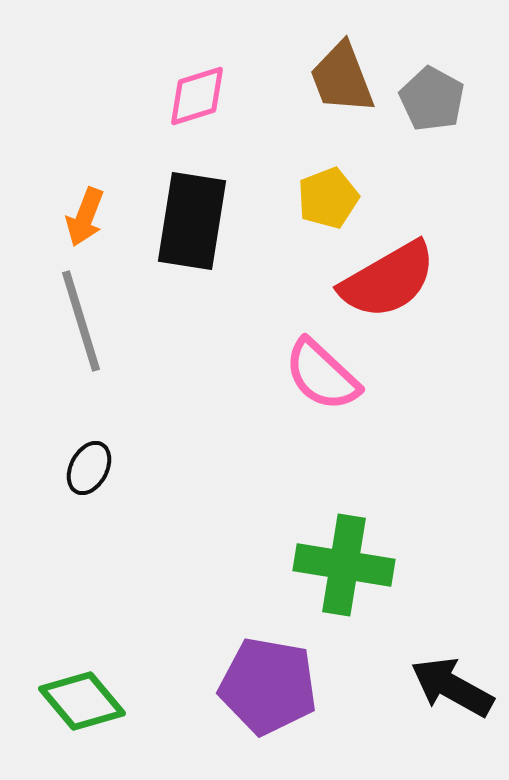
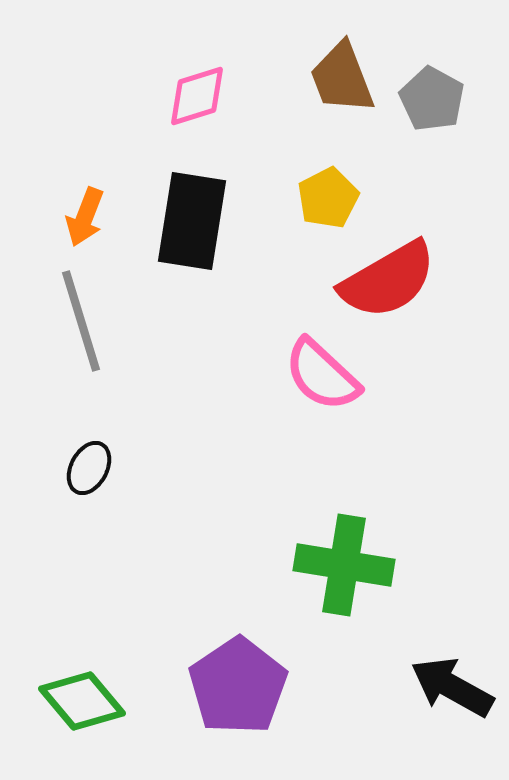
yellow pentagon: rotated 6 degrees counterclockwise
purple pentagon: moved 30 px left; rotated 28 degrees clockwise
